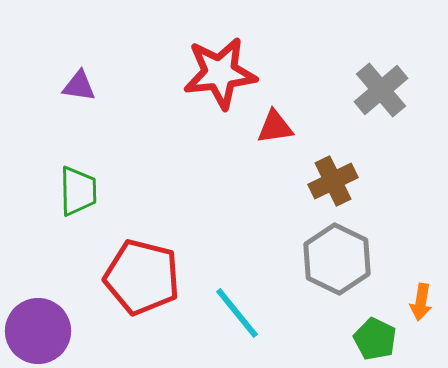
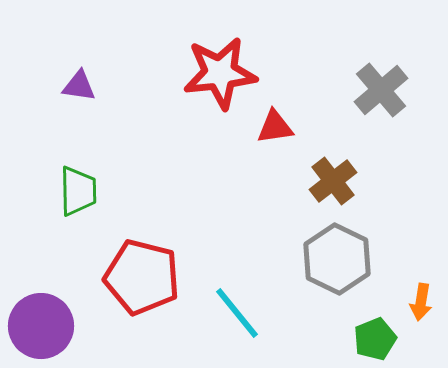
brown cross: rotated 12 degrees counterclockwise
purple circle: moved 3 px right, 5 px up
green pentagon: rotated 24 degrees clockwise
